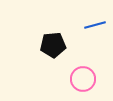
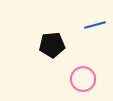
black pentagon: moved 1 px left
